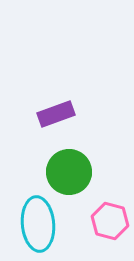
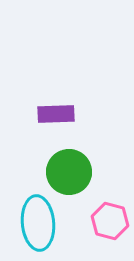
purple rectangle: rotated 18 degrees clockwise
cyan ellipse: moved 1 px up
